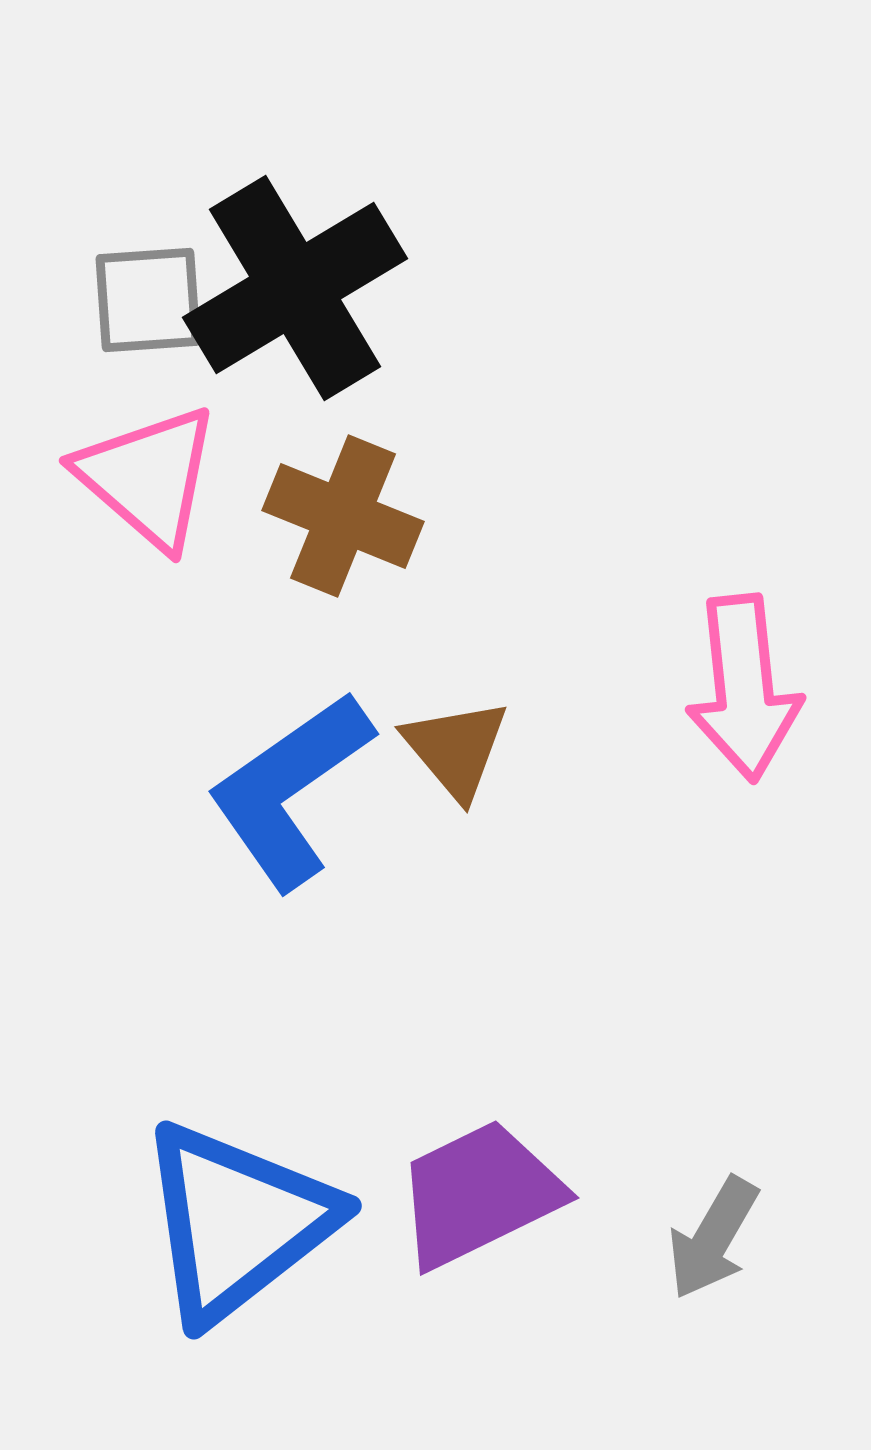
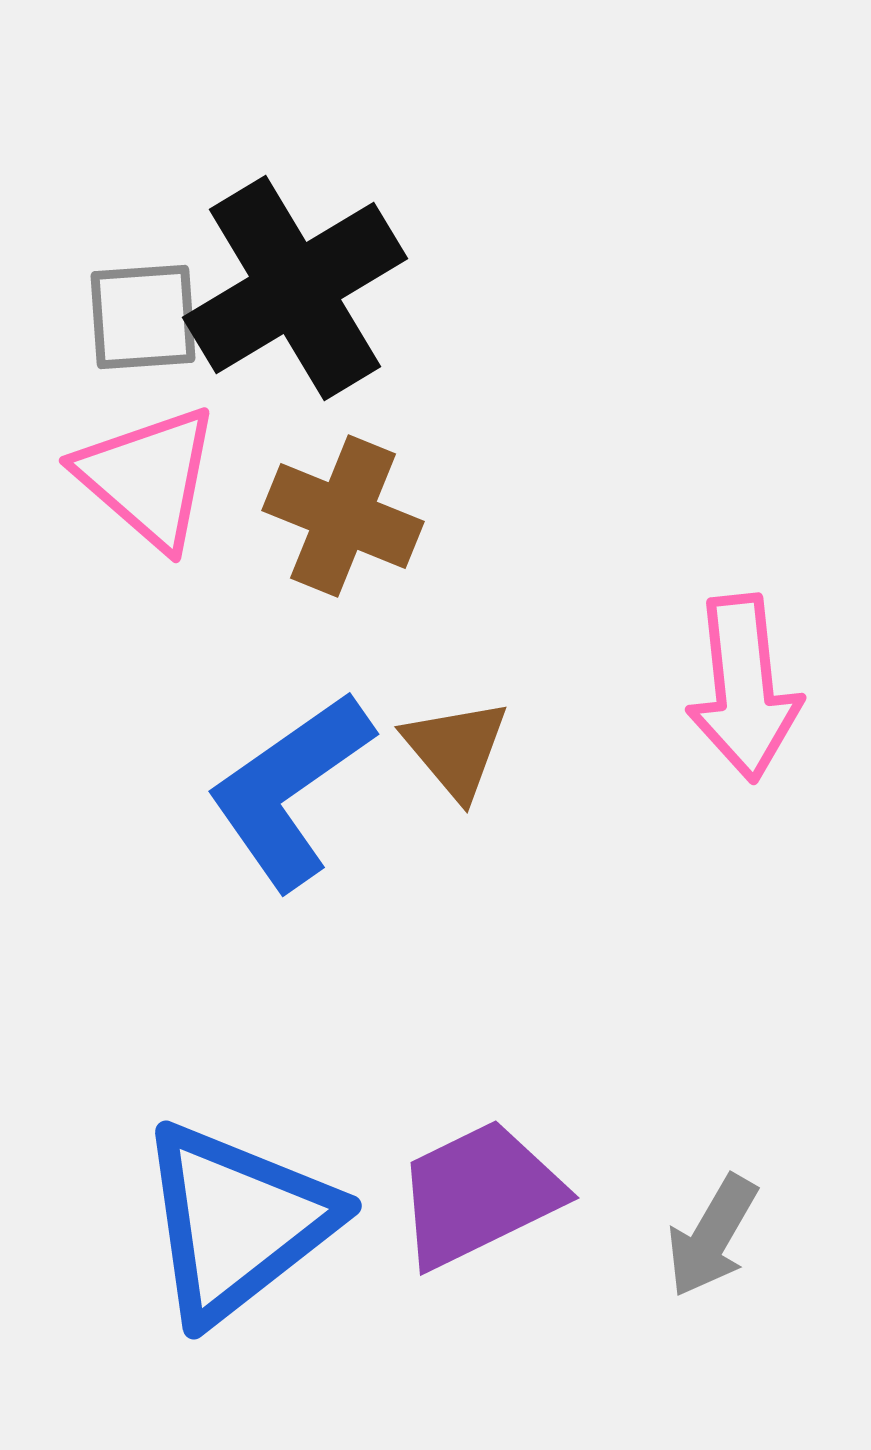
gray square: moved 5 px left, 17 px down
gray arrow: moved 1 px left, 2 px up
